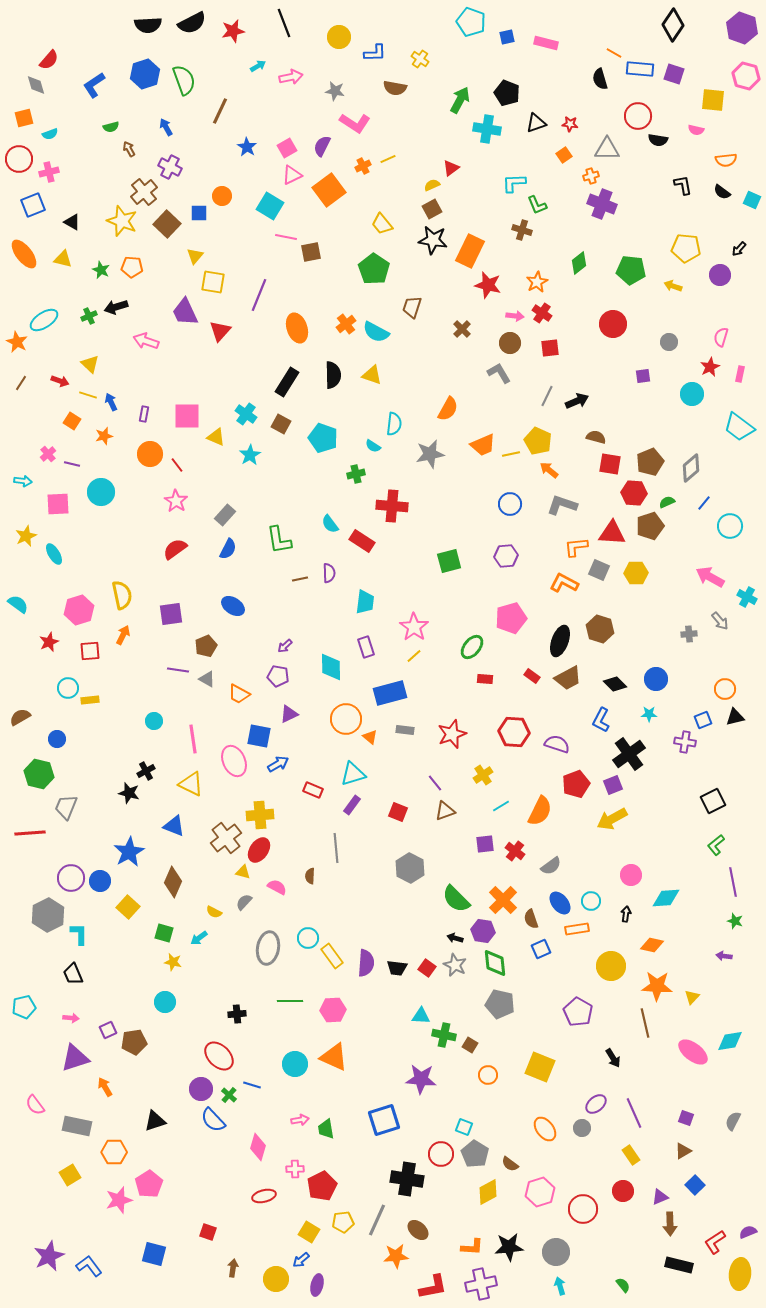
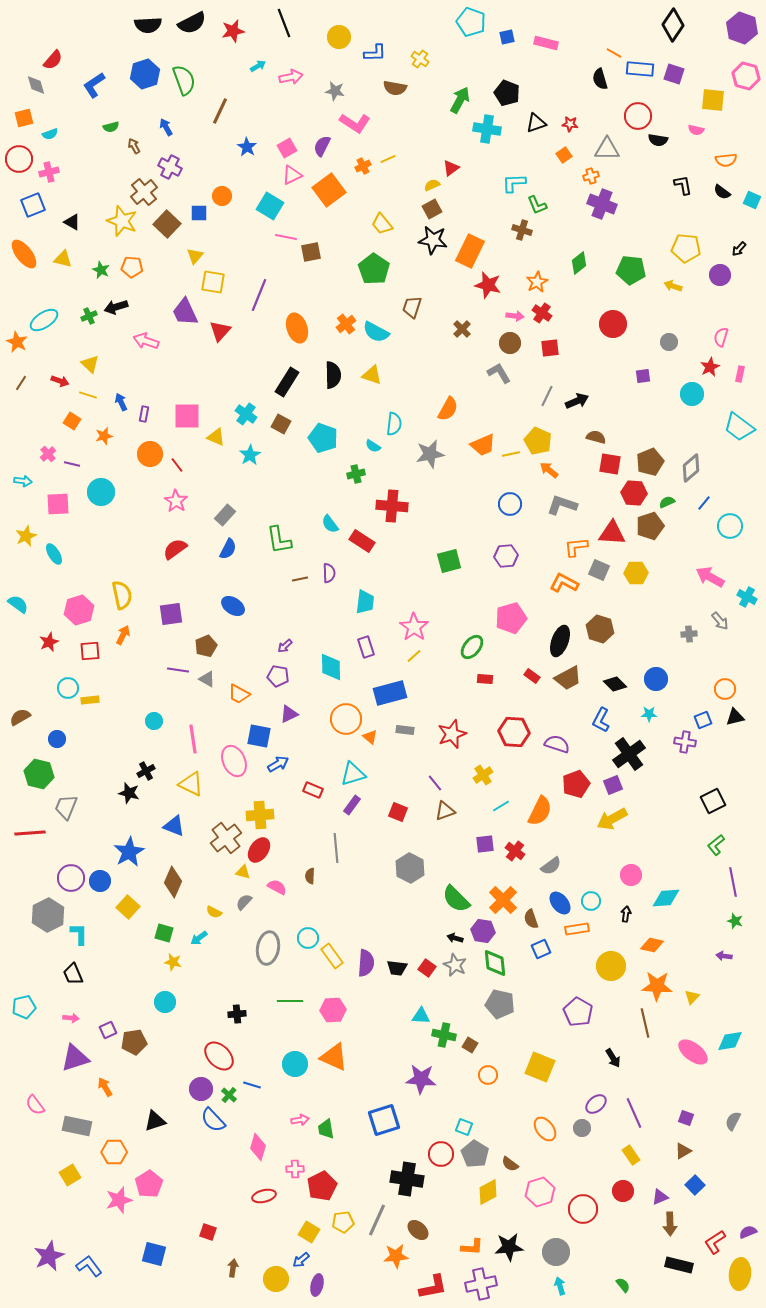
red semicircle at (49, 60): moved 4 px right
brown arrow at (129, 149): moved 5 px right, 3 px up
blue arrow at (111, 402): moved 10 px right
